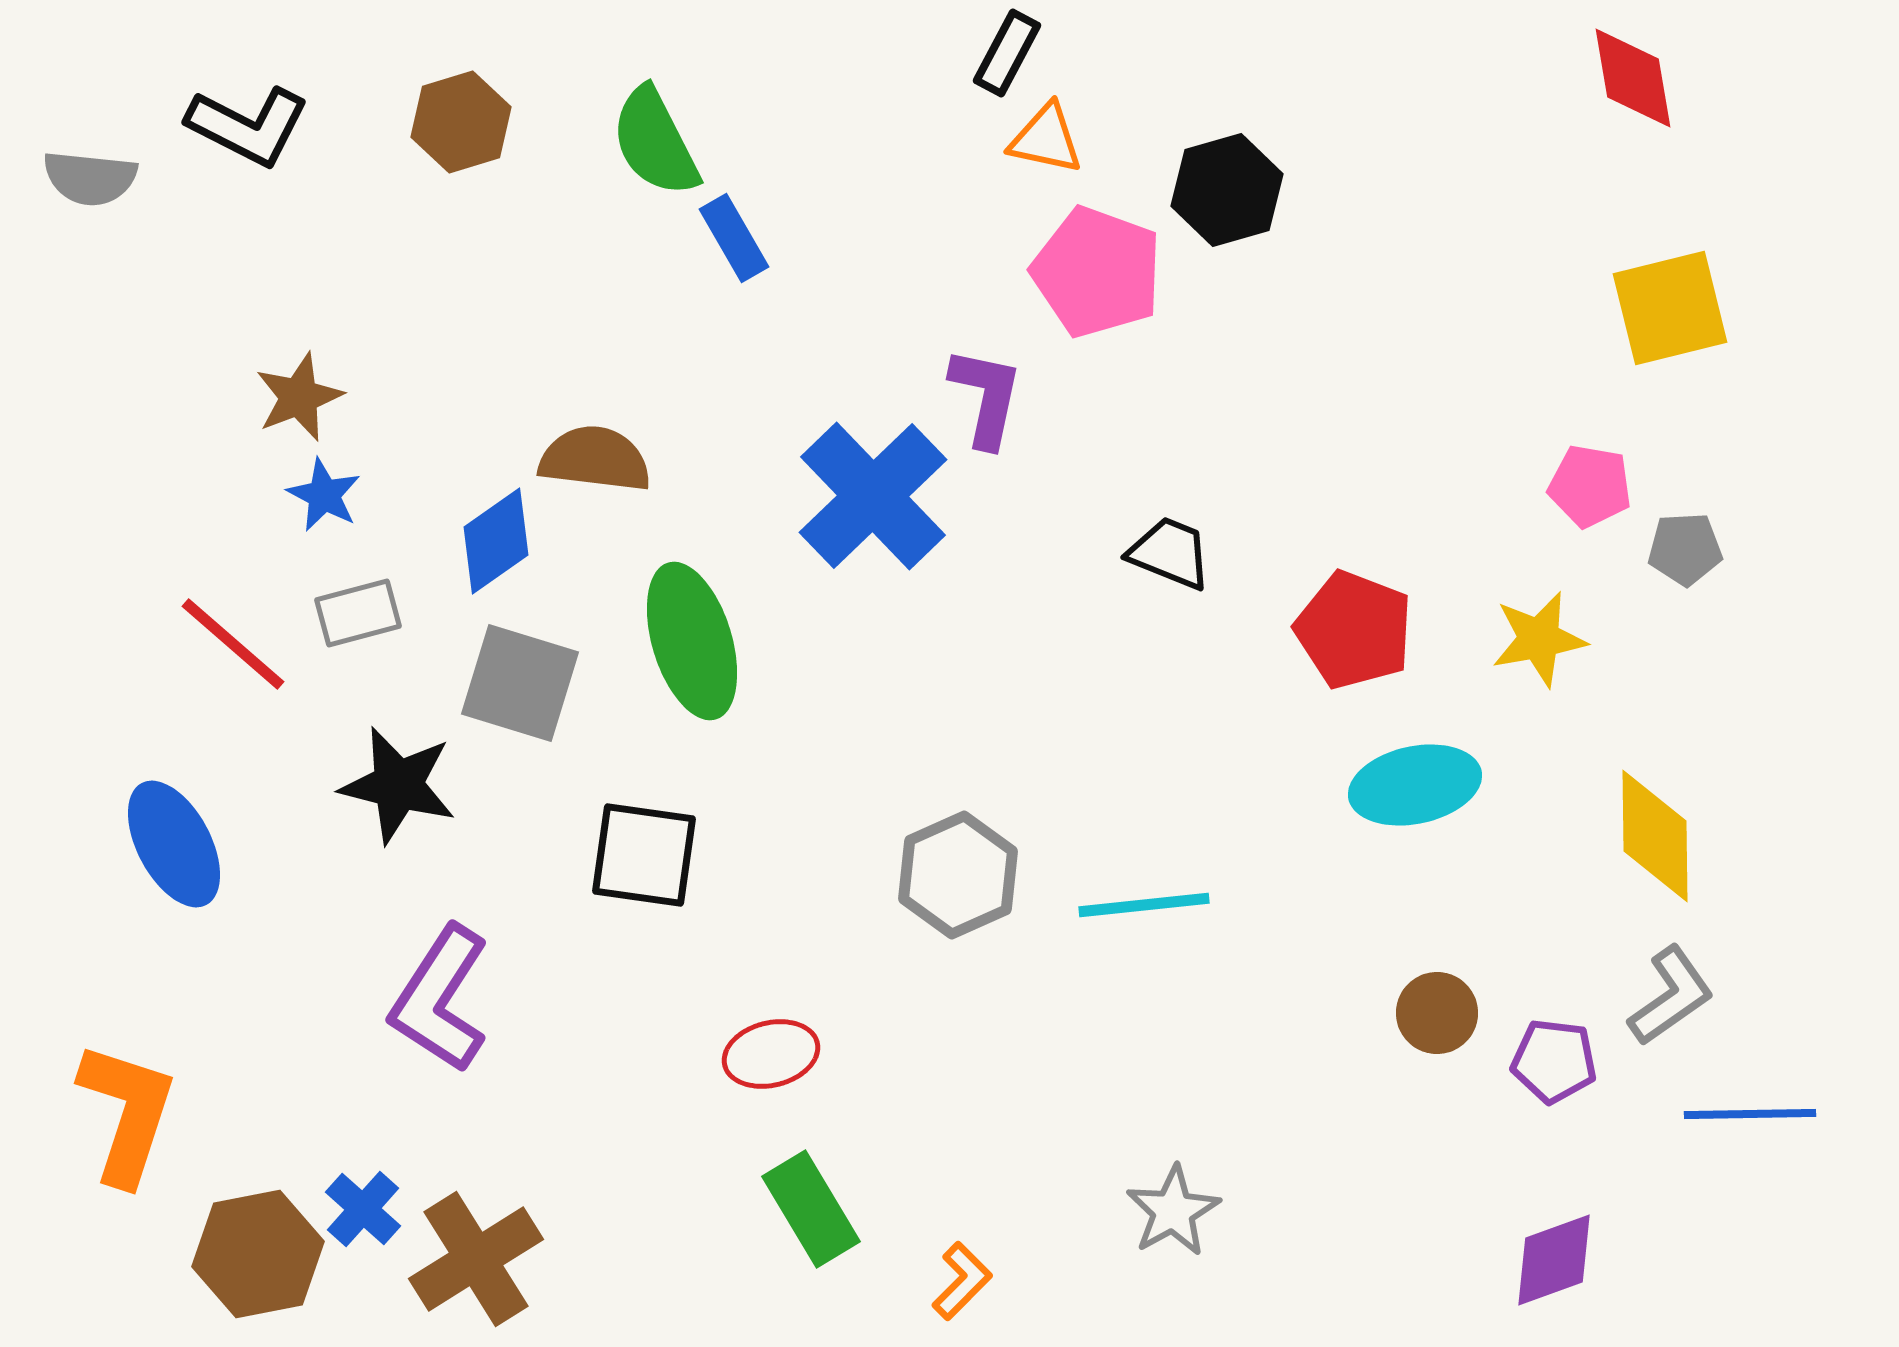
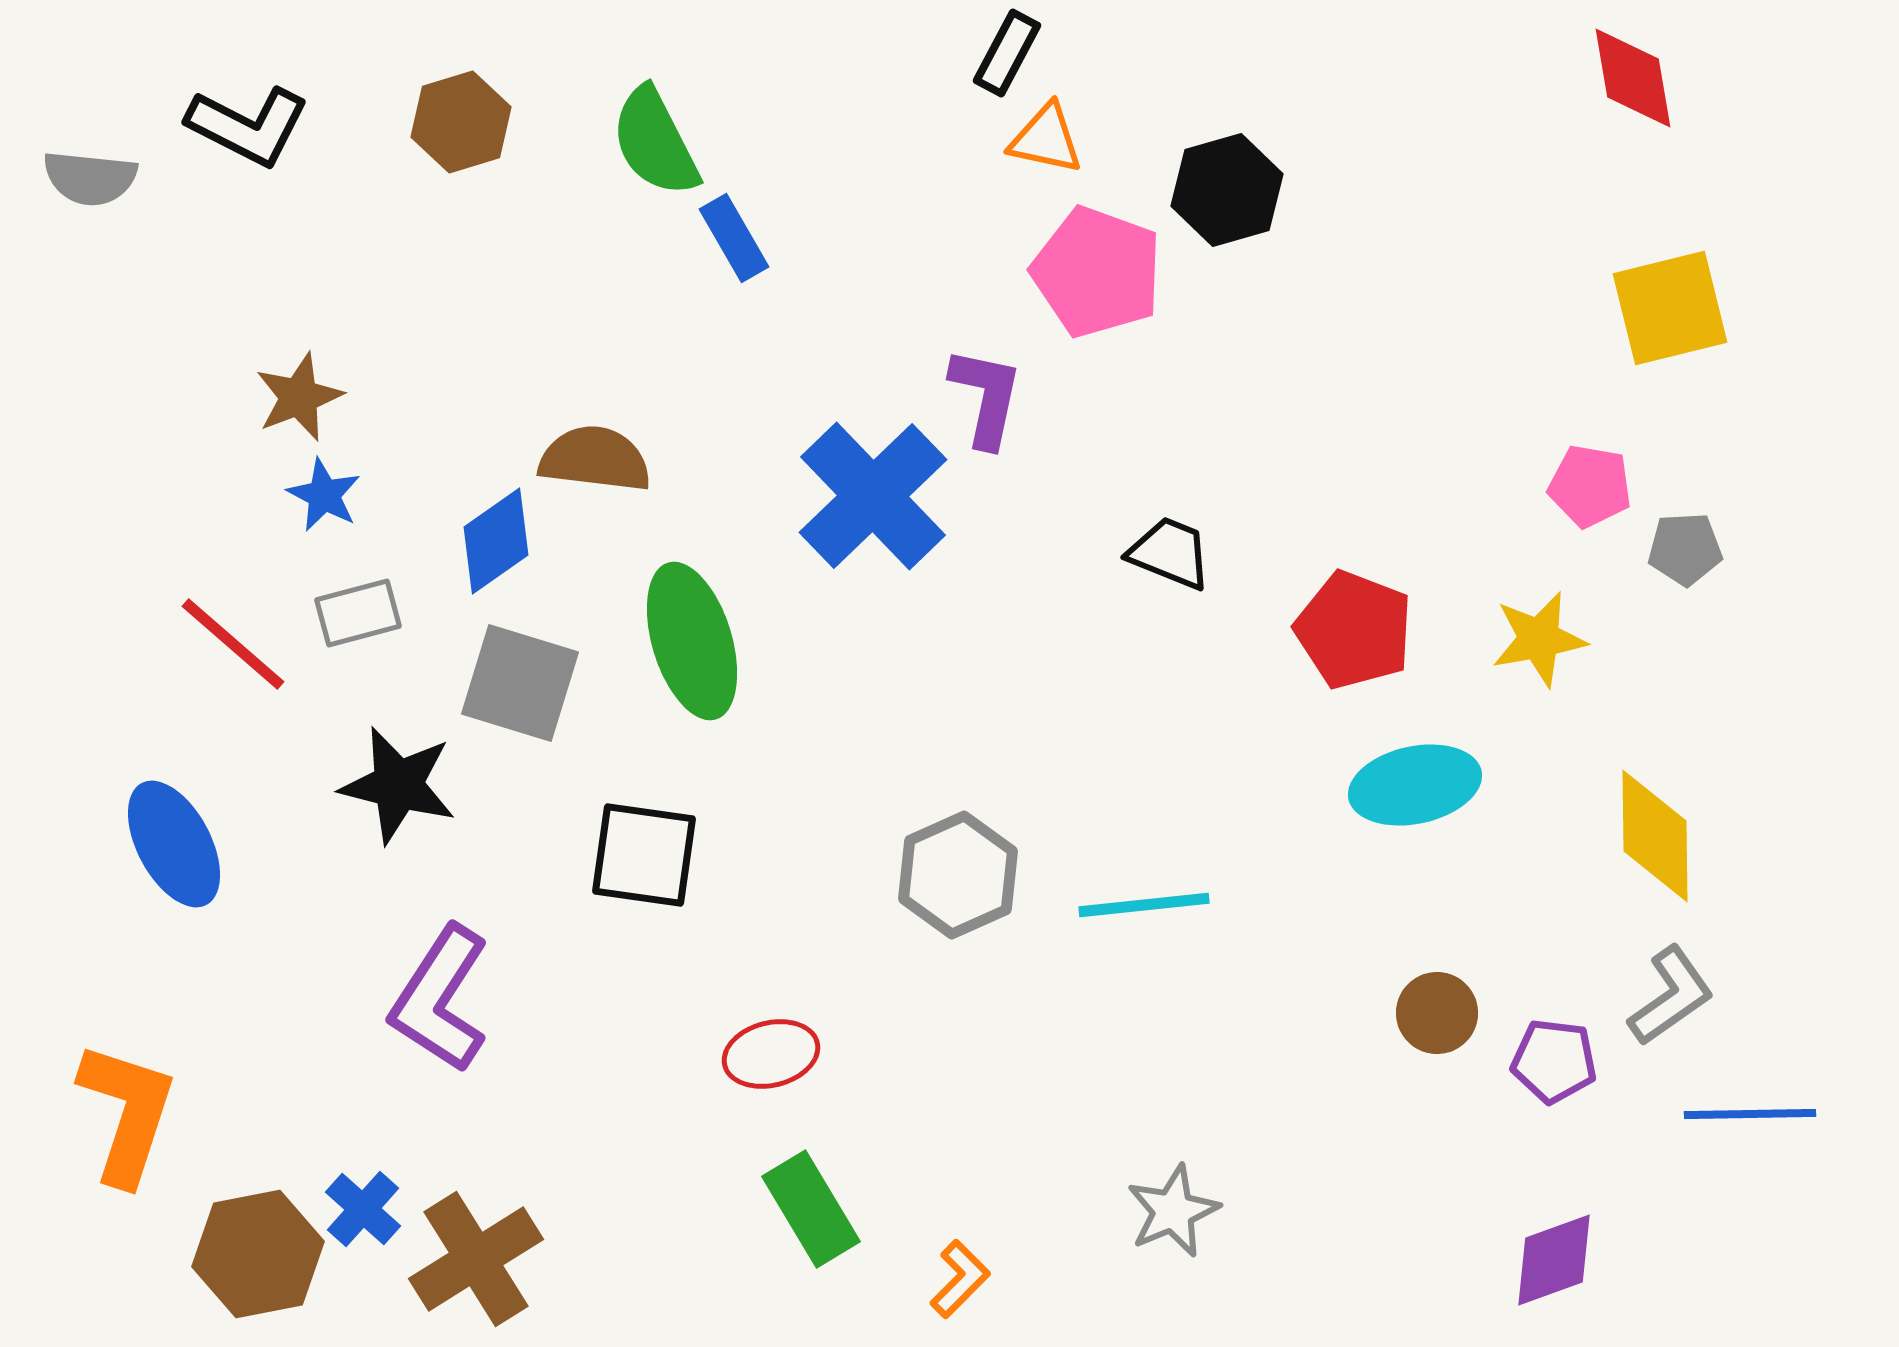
gray star at (1173, 1211): rotated 6 degrees clockwise
orange L-shape at (962, 1281): moved 2 px left, 2 px up
